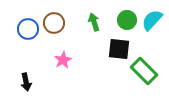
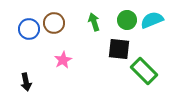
cyan semicircle: rotated 25 degrees clockwise
blue circle: moved 1 px right
